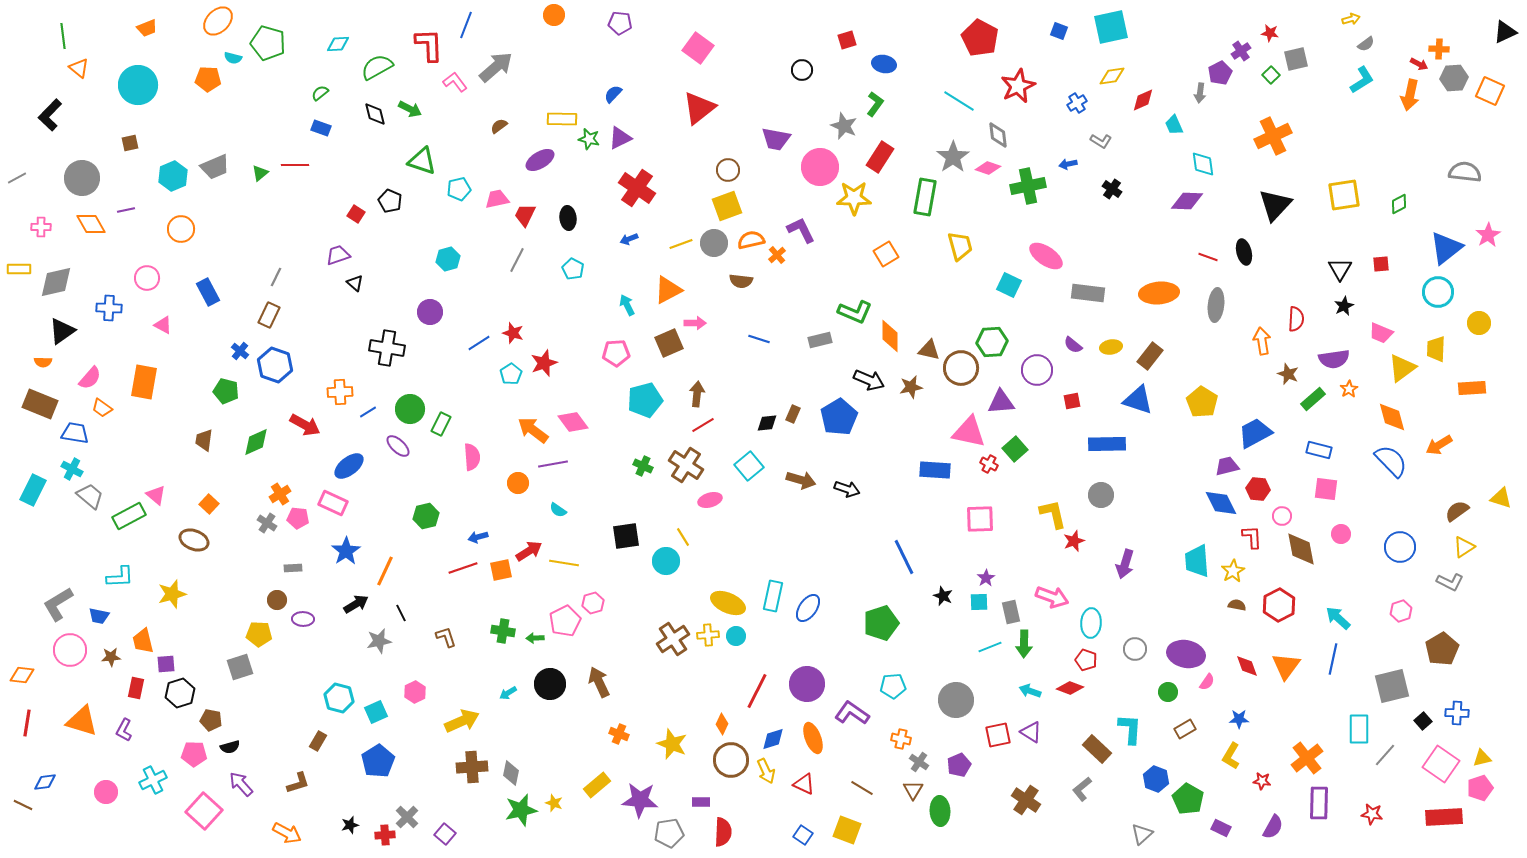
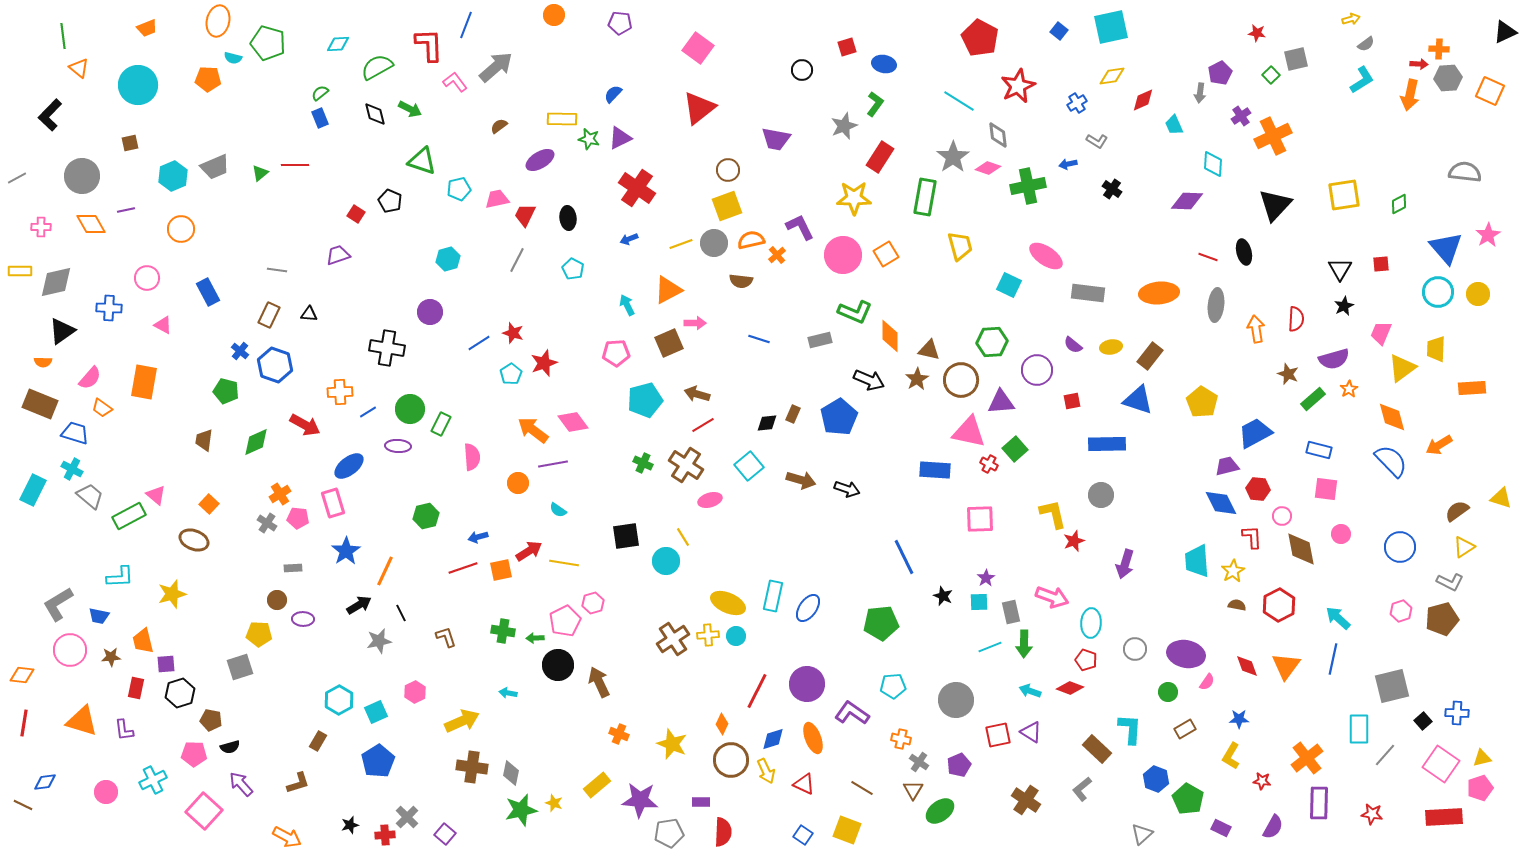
orange ellipse at (218, 21): rotated 32 degrees counterclockwise
blue square at (1059, 31): rotated 18 degrees clockwise
red star at (1270, 33): moved 13 px left
red square at (847, 40): moved 7 px down
purple cross at (1241, 51): moved 65 px down
red arrow at (1419, 64): rotated 24 degrees counterclockwise
gray hexagon at (1454, 78): moved 6 px left
gray star at (844, 126): rotated 28 degrees clockwise
blue rectangle at (321, 128): moved 1 px left, 10 px up; rotated 48 degrees clockwise
gray L-shape at (1101, 141): moved 4 px left
cyan diamond at (1203, 164): moved 10 px right; rotated 12 degrees clockwise
pink circle at (820, 167): moved 23 px right, 88 px down
gray circle at (82, 178): moved 2 px up
purple L-shape at (801, 230): moved 1 px left, 3 px up
blue triangle at (1446, 248): rotated 33 degrees counterclockwise
yellow rectangle at (19, 269): moved 1 px right, 2 px down
gray line at (276, 277): moved 1 px right, 7 px up; rotated 72 degrees clockwise
black triangle at (355, 283): moved 46 px left, 31 px down; rotated 36 degrees counterclockwise
yellow circle at (1479, 323): moved 1 px left, 29 px up
pink trapezoid at (1381, 333): rotated 90 degrees clockwise
orange arrow at (1262, 341): moved 6 px left, 12 px up
purple semicircle at (1334, 359): rotated 8 degrees counterclockwise
brown circle at (961, 368): moved 12 px down
brown star at (911, 387): moved 6 px right, 8 px up; rotated 20 degrees counterclockwise
brown arrow at (697, 394): rotated 80 degrees counterclockwise
blue trapezoid at (75, 433): rotated 8 degrees clockwise
purple ellipse at (398, 446): rotated 40 degrees counterclockwise
green cross at (643, 466): moved 3 px up
pink rectangle at (333, 503): rotated 48 degrees clockwise
black arrow at (356, 604): moved 3 px right, 1 px down
green pentagon at (881, 623): rotated 12 degrees clockwise
brown pentagon at (1442, 649): moved 30 px up; rotated 16 degrees clockwise
black circle at (550, 684): moved 8 px right, 19 px up
cyan arrow at (508, 693): rotated 42 degrees clockwise
cyan hexagon at (339, 698): moved 2 px down; rotated 16 degrees clockwise
red line at (27, 723): moved 3 px left
purple L-shape at (124, 730): rotated 35 degrees counterclockwise
brown cross at (472, 767): rotated 12 degrees clockwise
green ellipse at (940, 811): rotated 56 degrees clockwise
orange arrow at (287, 833): moved 4 px down
